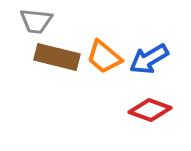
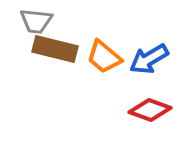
brown rectangle: moved 2 px left, 8 px up
